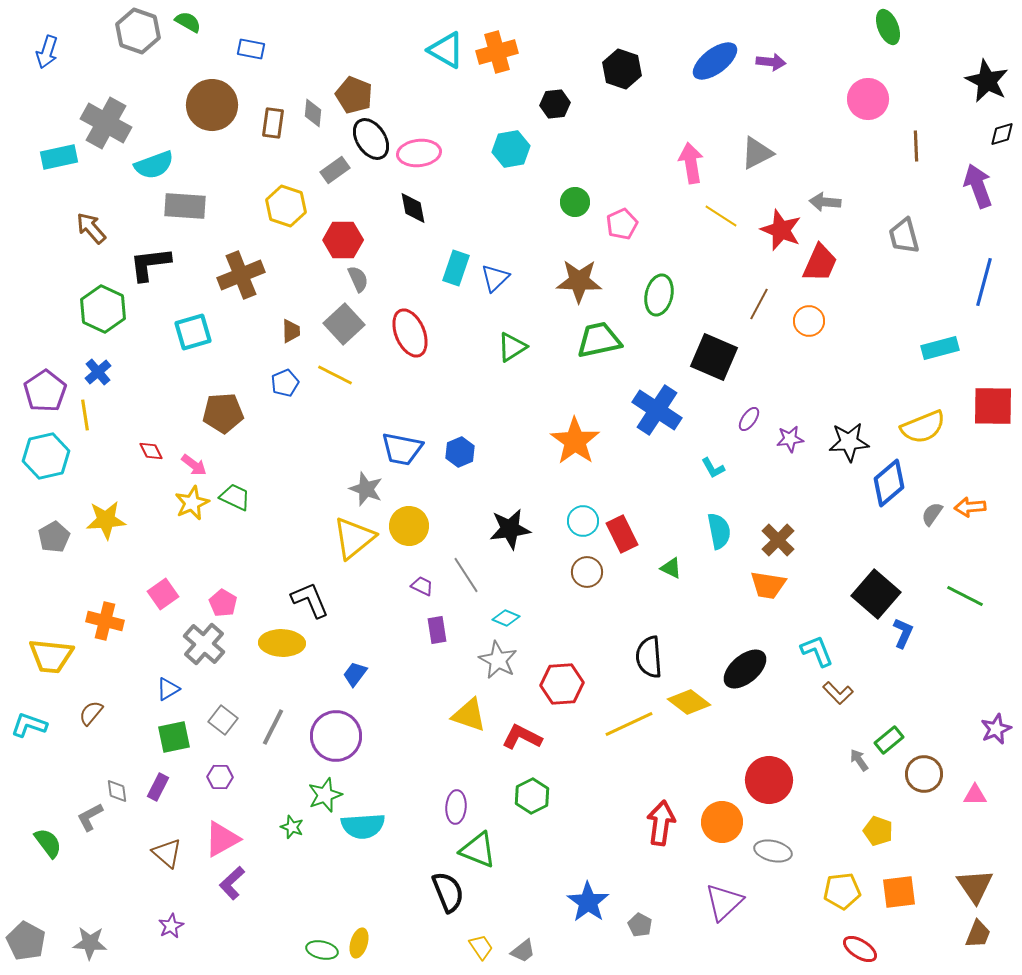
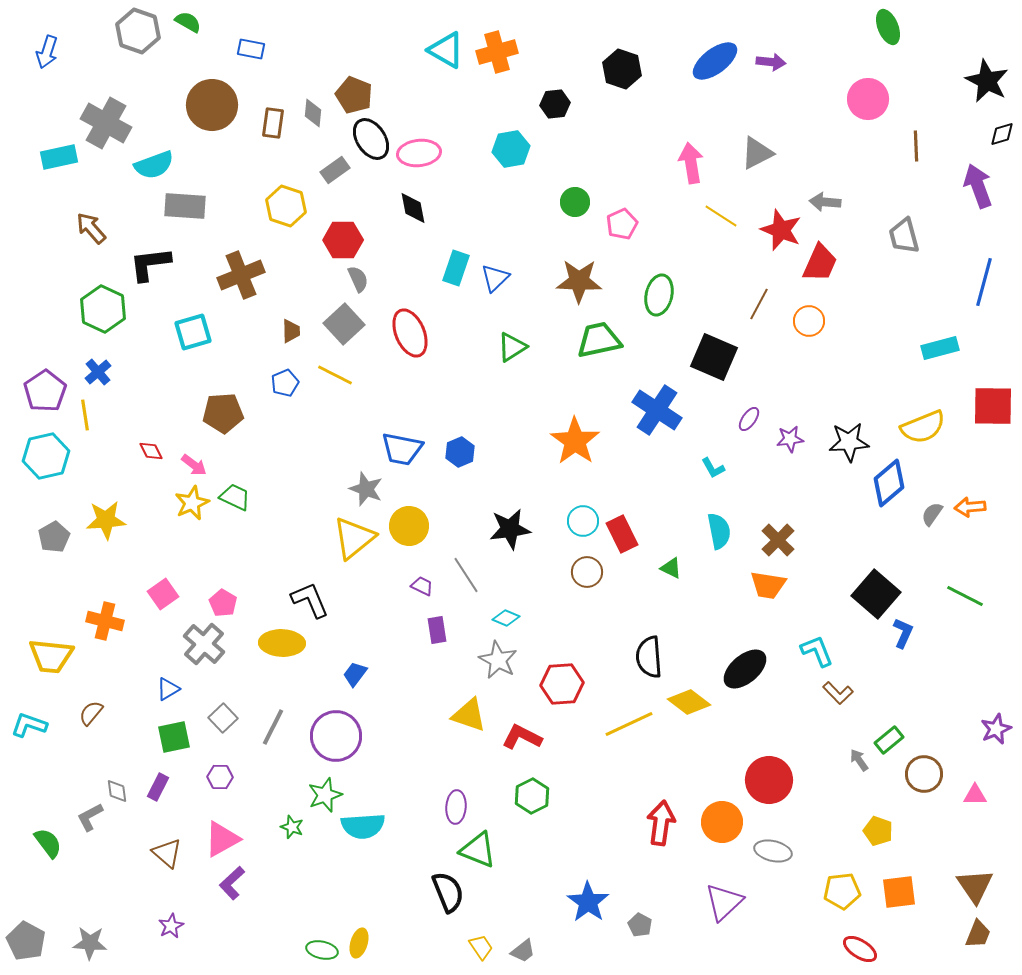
gray square at (223, 720): moved 2 px up; rotated 8 degrees clockwise
